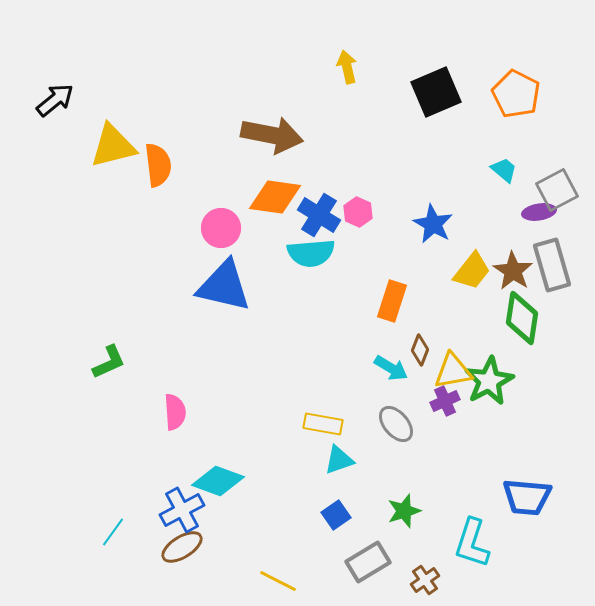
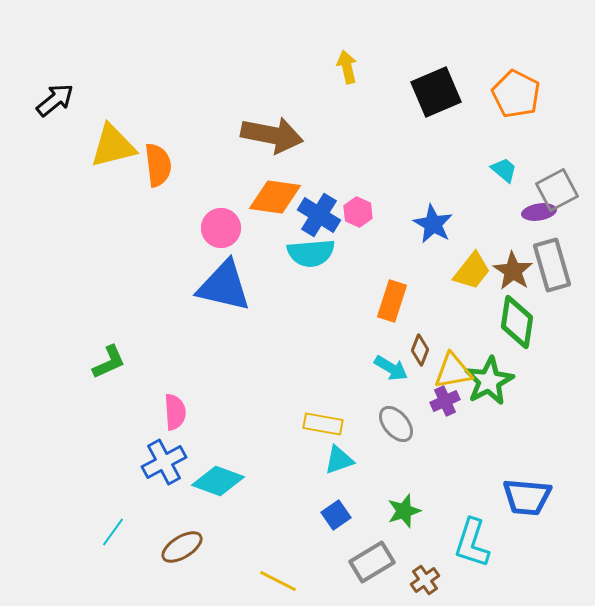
green diamond at (522, 318): moved 5 px left, 4 px down
blue cross at (182, 510): moved 18 px left, 48 px up
gray rectangle at (368, 562): moved 4 px right
